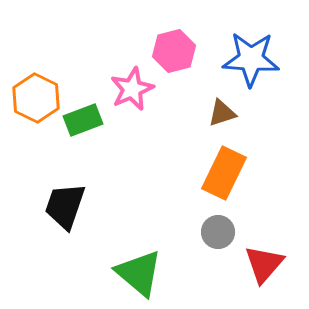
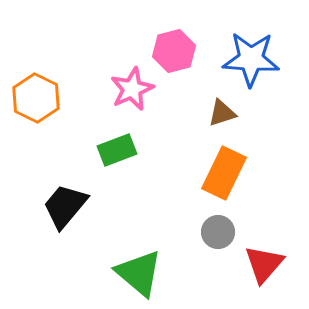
green rectangle: moved 34 px right, 30 px down
black trapezoid: rotated 21 degrees clockwise
